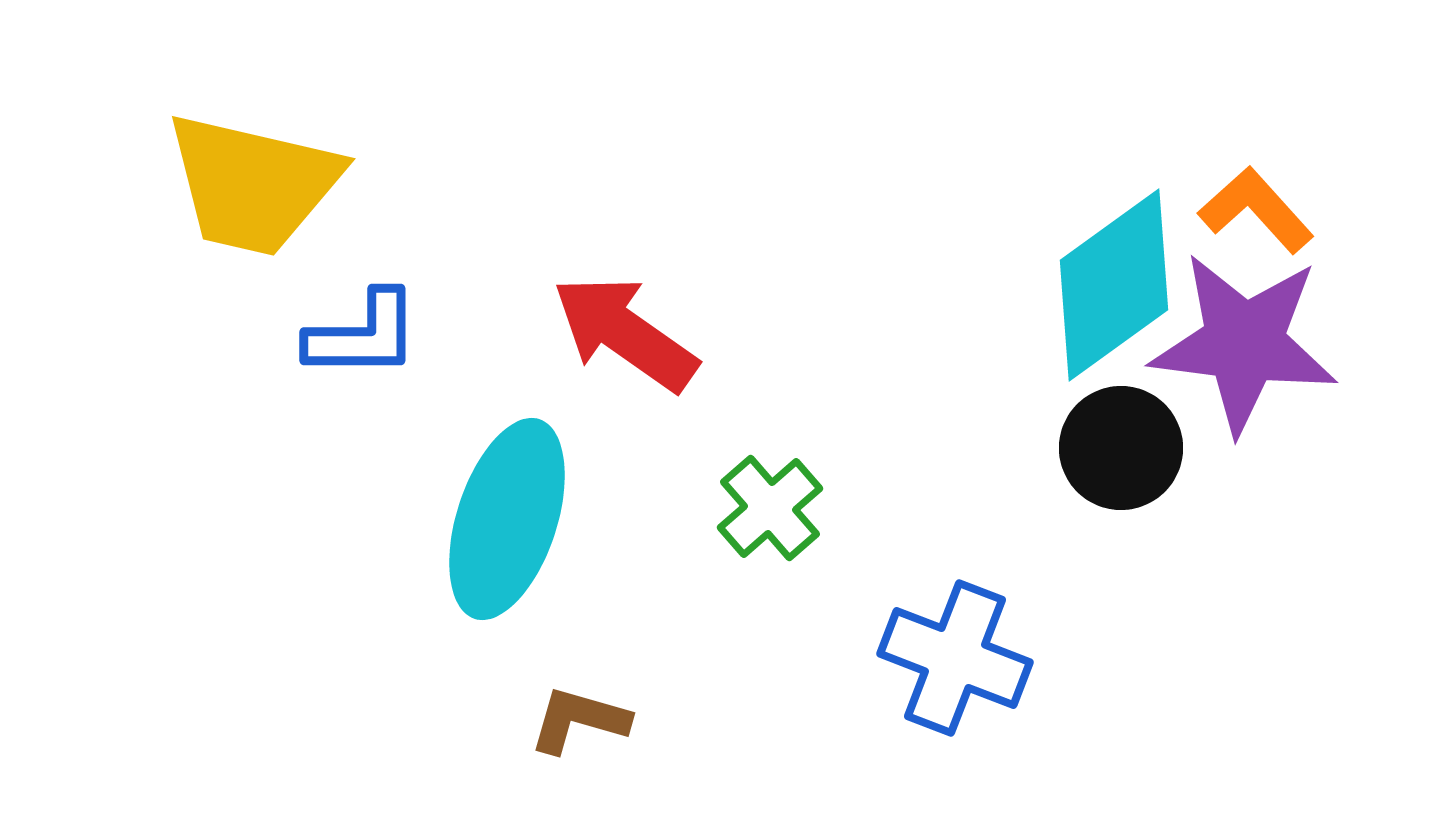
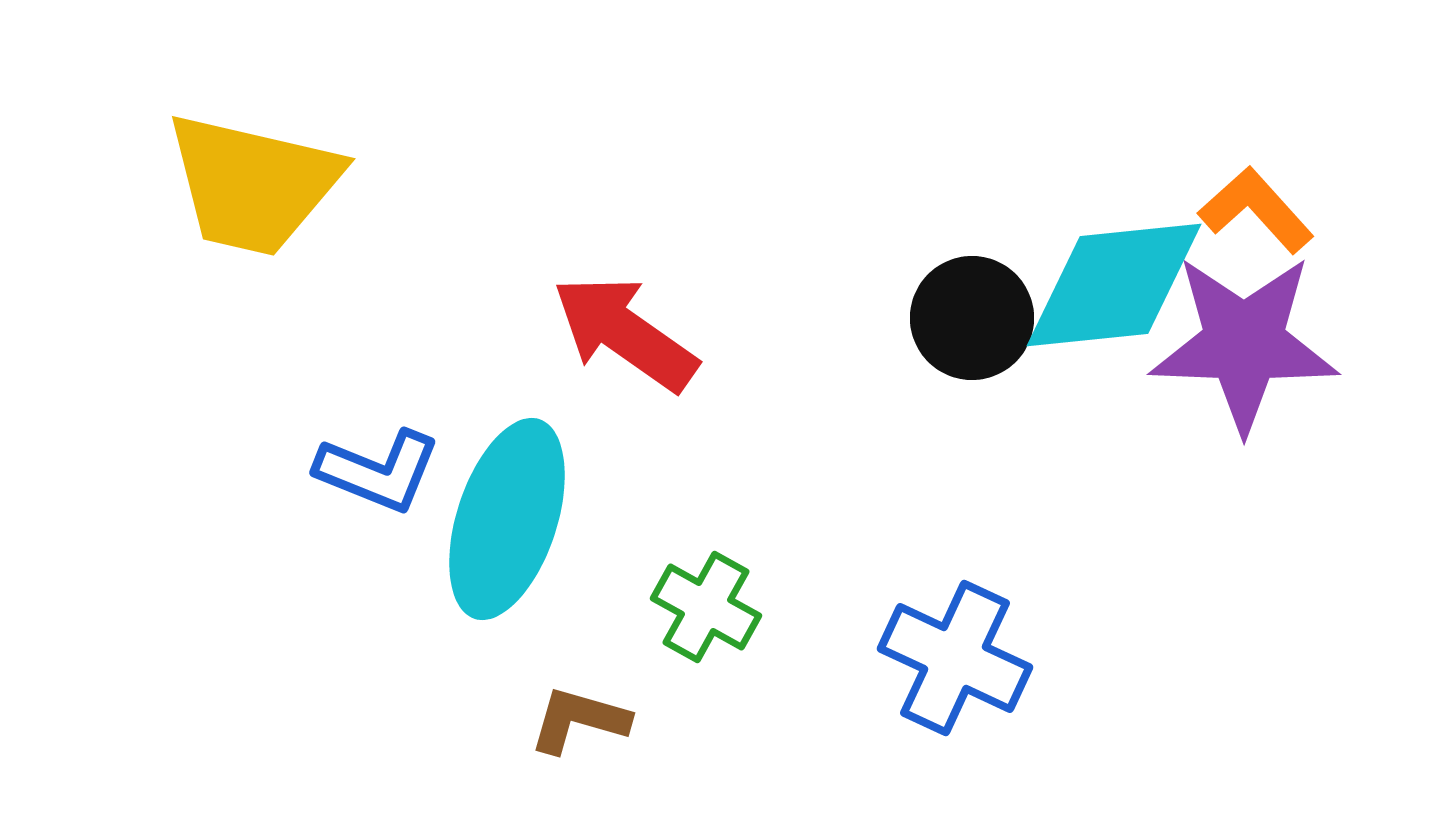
cyan diamond: rotated 30 degrees clockwise
blue L-shape: moved 15 px right, 136 px down; rotated 22 degrees clockwise
purple star: rotated 5 degrees counterclockwise
black circle: moved 149 px left, 130 px up
green cross: moved 64 px left, 99 px down; rotated 20 degrees counterclockwise
blue cross: rotated 4 degrees clockwise
